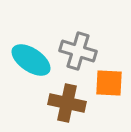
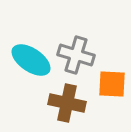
gray cross: moved 2 px left, 4 px down
orange square: moved 3 px right, 1 px down
